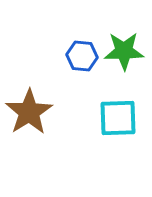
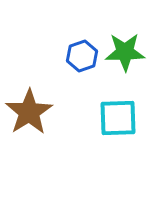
green star: moved 1 px right, 1 px down
blue hexagon: rotated 24 degrees counterclockwise
